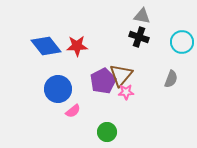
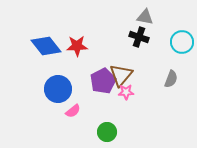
gray triangle: moved 3 px right, 1 px down
